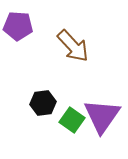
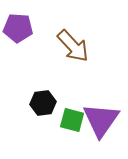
purple pentagon: moved 2 px down
purple triangle: moved 1 px left, 4 px down
green square: rotated 20 degrees counterclockwise
